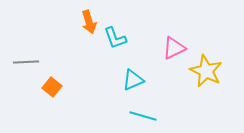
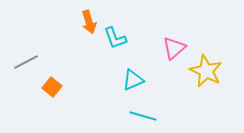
pink triangle: rotated 15 degrees counterclockwise
gray line: rotated 25 degrees counterclockwise
